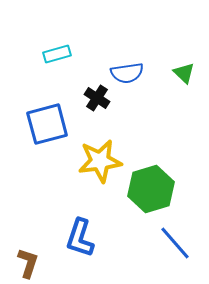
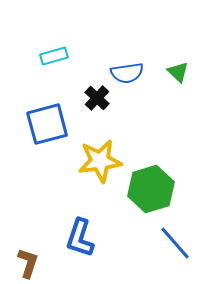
cyan rectangle: moved 3 px left, 2 px down
green triangle: moved 6 px left, 1 px up
black cross: rotated 10 degrees clockwise
